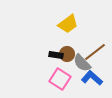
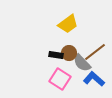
brown circle: moved 2 px right, 1 px up
blue L-shape: moved 2 px right, 1 px down
